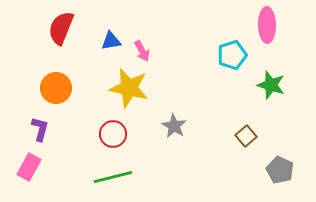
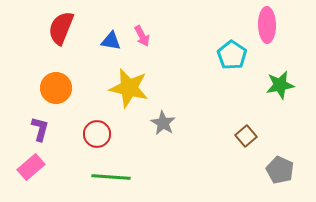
blue triangle: rotated 20 degrees clockwise
pink arrow: moved 15 px up
cyan pentagon: rotated 20 degrees counterclockwise
green star: moved 9 px right; rotated 28 degrees counterclockwise
gray star: moved 11 px left, 3 px up
red circle: moved 16 px left
pink rectangle: moved 2 px right; rotated 20 degrees clockwise
green line: moved 2 px left; rotated 18 degrees clockwise
